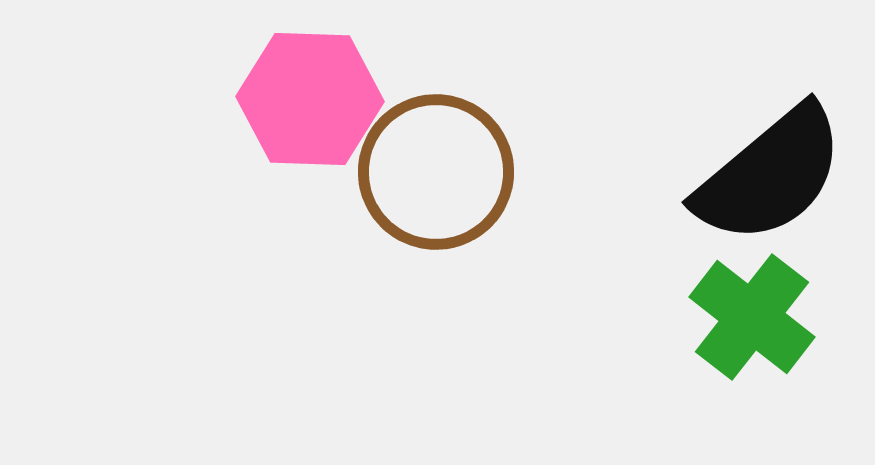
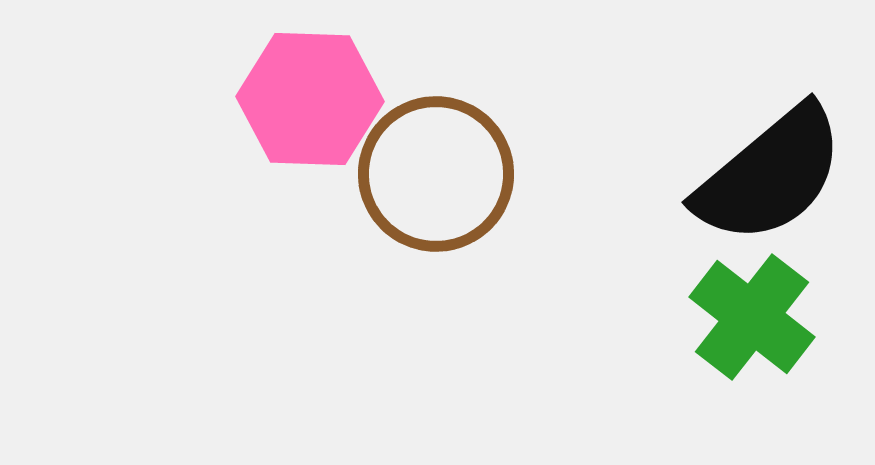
brown circle: moved 2 px down
